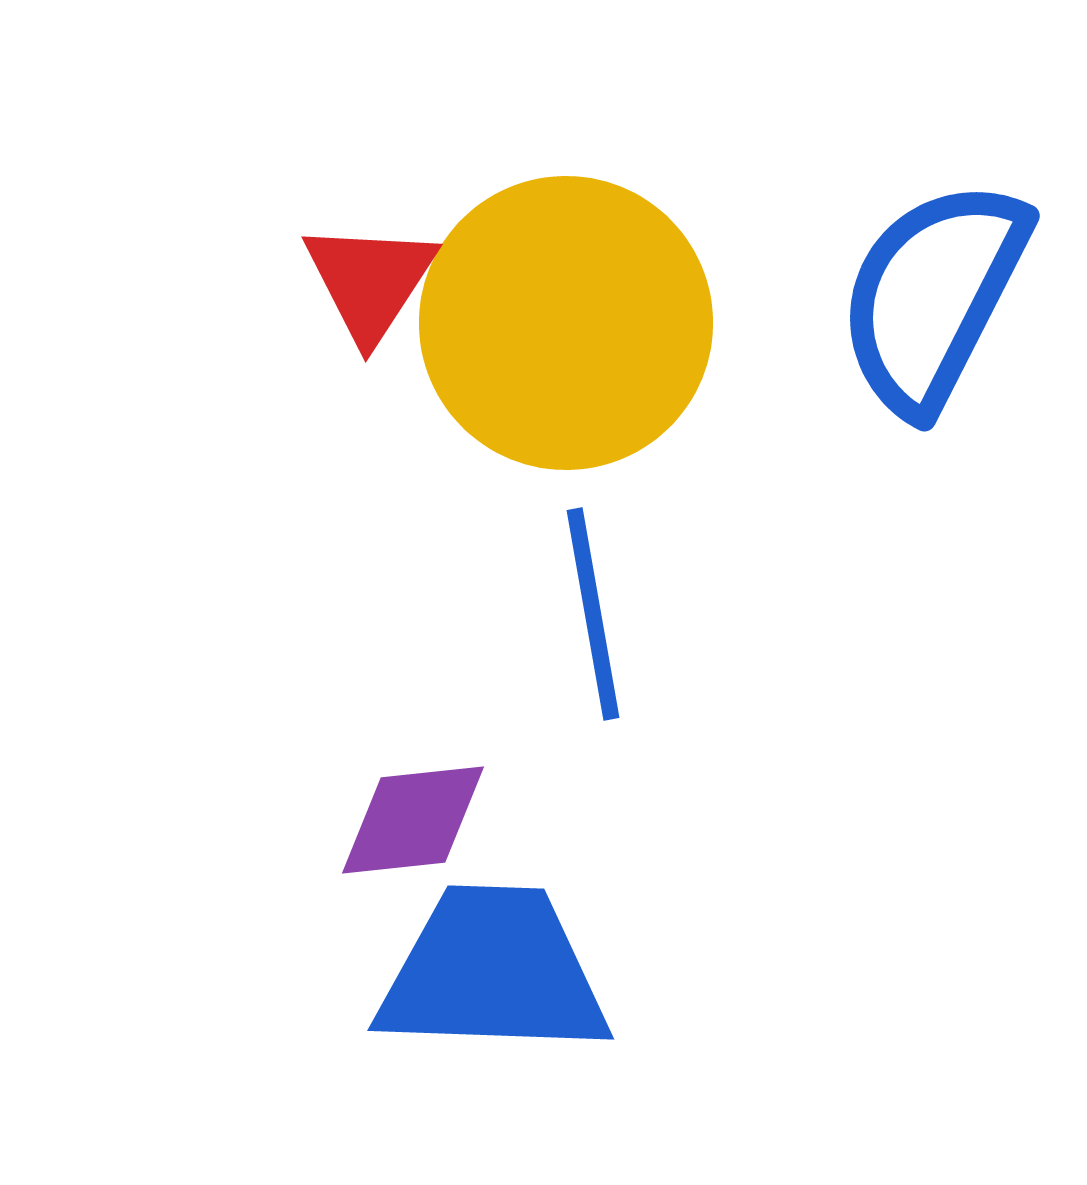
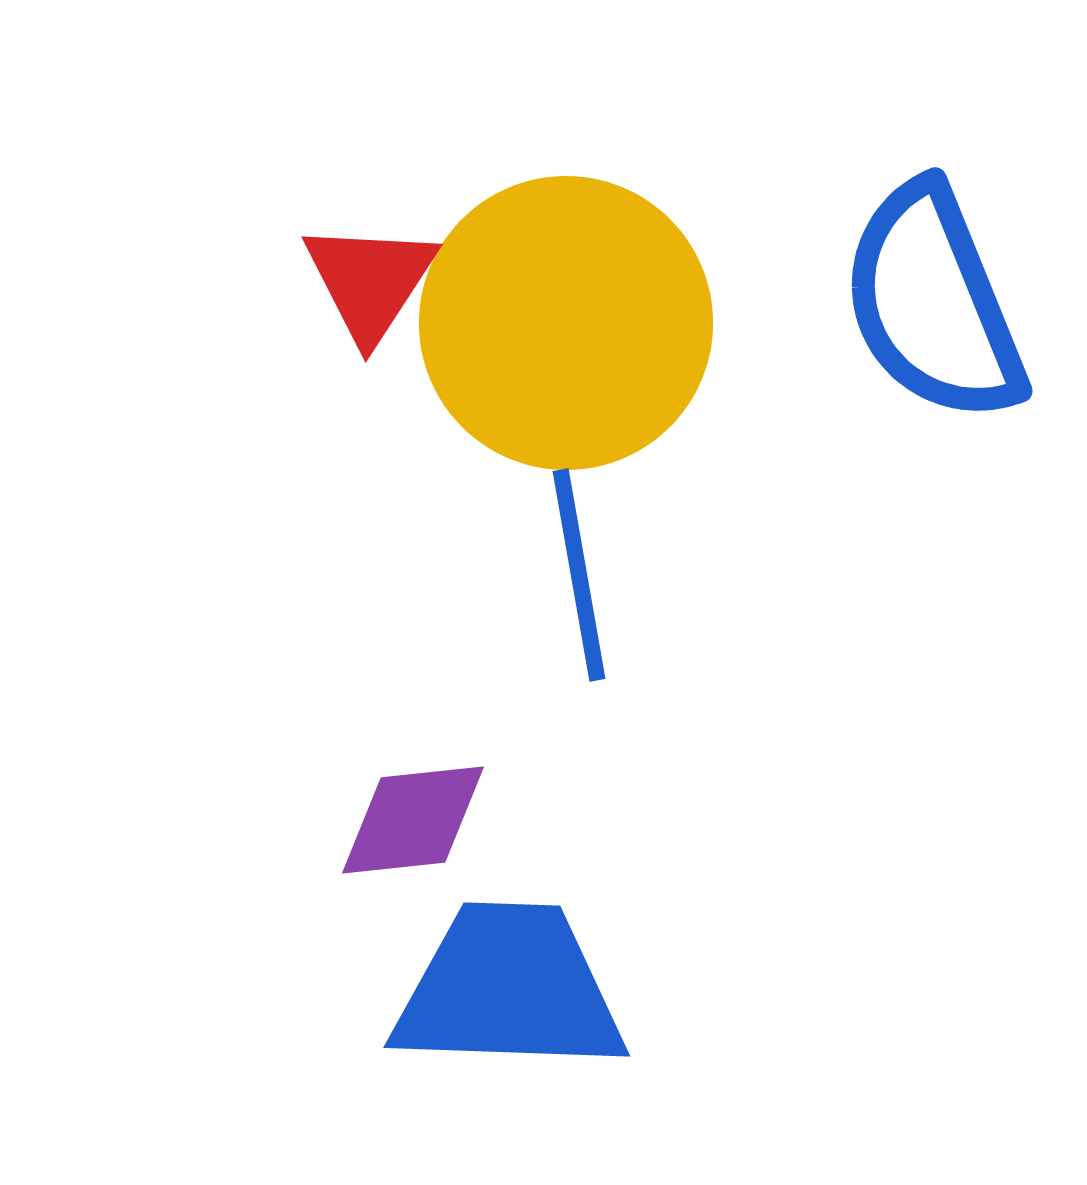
blue semicircle: moved 7 px down; rotated 49 degrees counterclockwise
blue line: moved 14 px left, 39 px up
blue trapezoid: moved 16 px right, 17 px down
